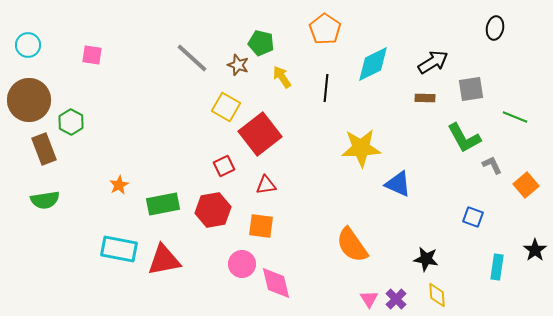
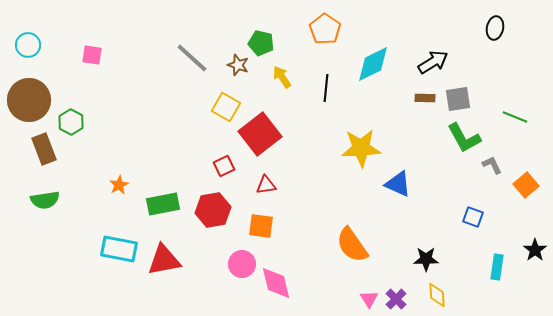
gray square at (471, 89): moved 13 px left, 10 px down
black star at (426, 259): rotated 10 degrees counterclockwise
